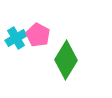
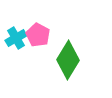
green diamond: moved 2 px right
